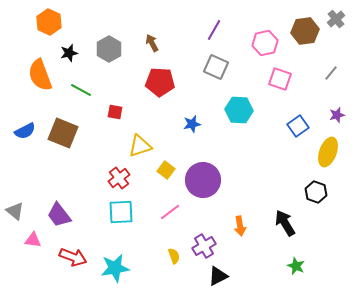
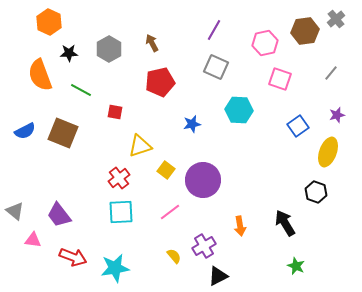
black star: rotated 12 degrees clockwise
red pentagon: rotated 16 degrees counterclockwise
yellow semicircle: rotated 21 degrees counterclockwise
